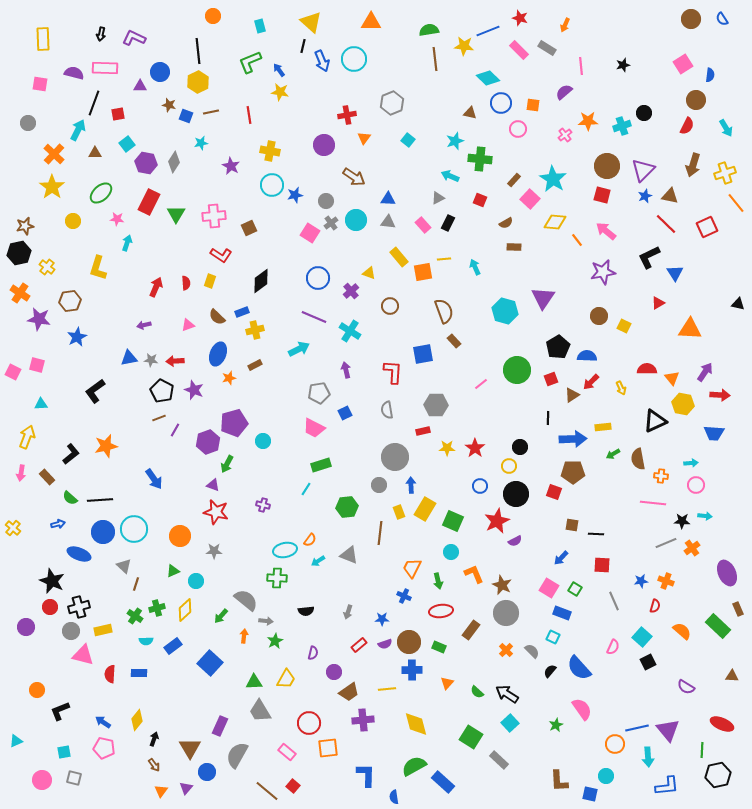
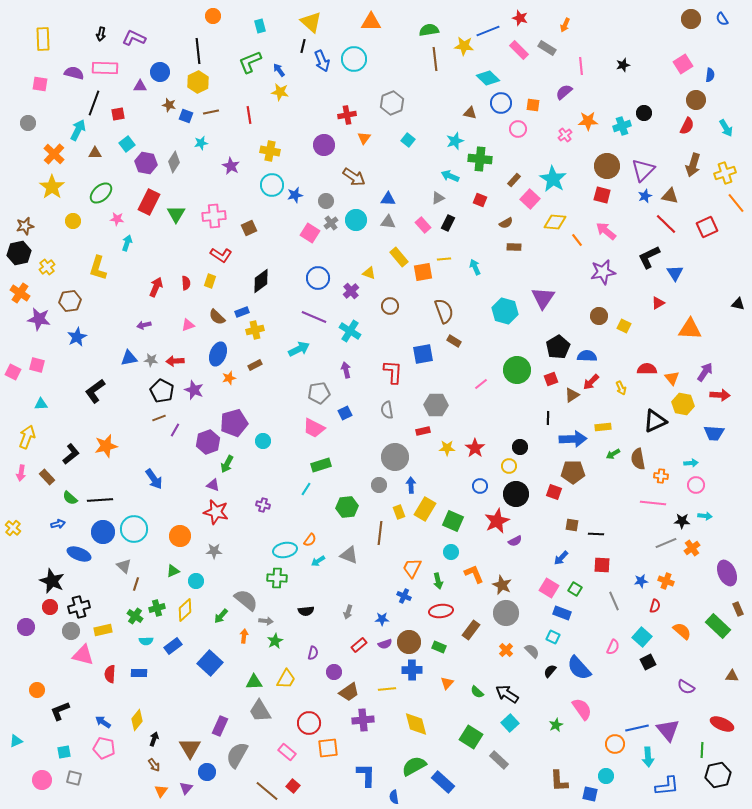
yellow cross at (47, 267): rotated 14 degrees clockwise
brown rectangle at (454, 341): rotated 16 degrees counterclockwise
